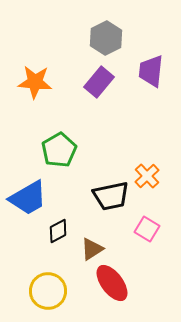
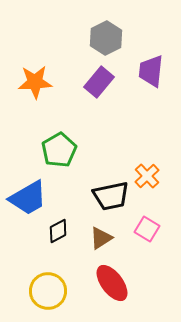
orange star: rotated 8 degrees counterclockwise
brown triangle: moved 9 px right, 11 px up
